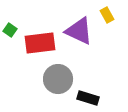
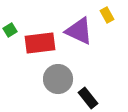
green square: rotated 24 degrees clockwise
black rectangle: rotated 35 degrees clockwise
